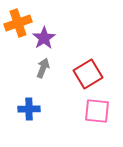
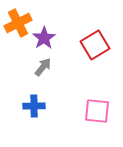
orange cross: rotated 8 degrees counterclockwise
gray arrow: moved 1 px up; rotated 18 degrees clockwise
red square: moved 7 px right, 29 px up
blue cross: moved 5 px right, 3 px up
